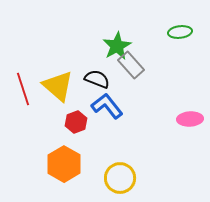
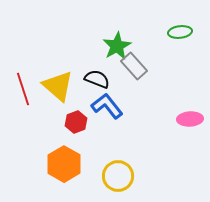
gray rectangle: moved 3 px right, 1 px down
yellow circle: moved 2 px left, 2 px up
